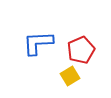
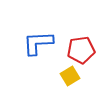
red pentagon: rotated 16 degrees clockwise
